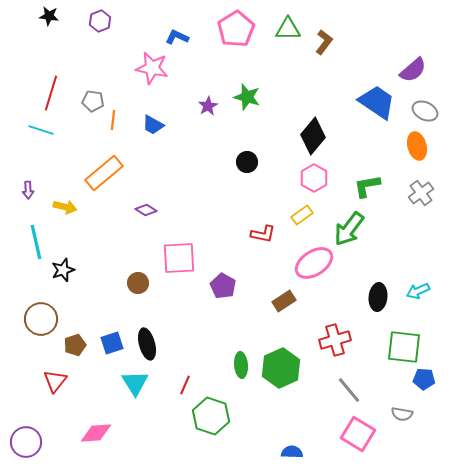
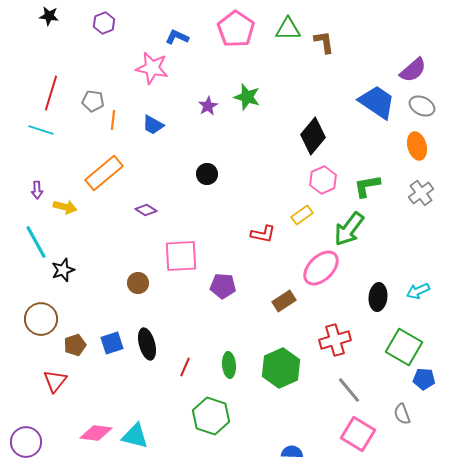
purple hexagon at (100, 21): moved 4 px right, 2 px down
pink pentagon at (236, 29): rotated 6 degrees counterclockwise
brown L-shape at (324, 42): rotated 45 degrees counterclockwise
gray ellipse at (425, 111): moved 3 px left, 5 px up
black circle at (247, 162): moved 40 px left, 12 px down
pink hexagon at (314, 178): moved 9 px right, 2 px down; rotated 8 degrees clockwise
purple arrow at (28, 190): moved 9 px right
cyan line at (36, 242): rotated 16 degrees counterclockwise
pink square at (179, 258): moved 2 px right, 2 px up
pink ellipse at (314, 263): moved 7 px right, 5 px down; rotated 12 degrees counterclockwise
purple pentagon at (223, 286): rotated 25 degrees counterclockwise
green square at (404, 347): rotated 24 degrees clockwise
green ellipse at (241, 365): moved 12 px left
cyan triangle at (135, 383): moved 53 px down; rotated 44 degrees counterclockwise
red line at (185, 385): moved 18 px up
gray semicircle at (402, 414): rotated 60 degrees clockwise
pink diamond at (96, 433): rotated 12 degrees clockwise
